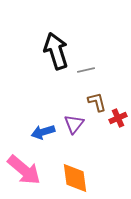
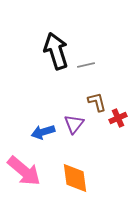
gray line: moved 5 px up
pink arrow: moved 1 px down
